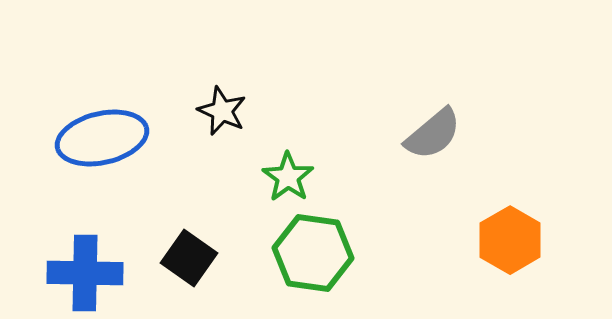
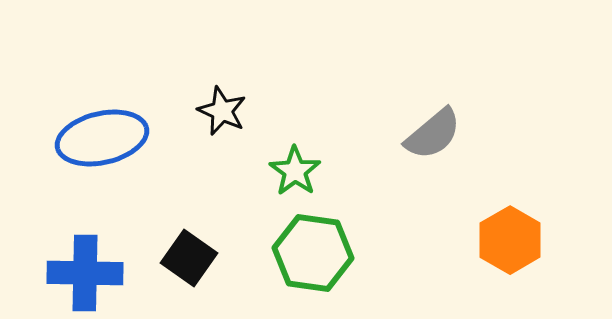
green star: moved 7 px right, 6 px up
